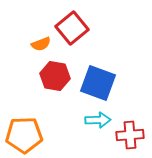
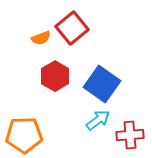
orange semicircle: moved 6 px up
red hexagon: rotated 20 degrees clockwise
blue square: moved 4 px right, 1 px down; rotated 15 degrees clockwise
cyan arrow: rotated 35 degrees counterclockwise
